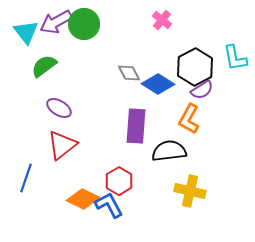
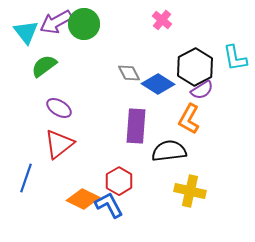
red triangle: moved 3 px left, 1 px up
